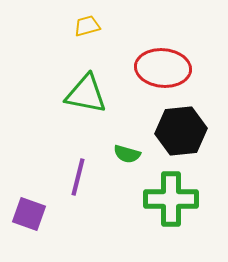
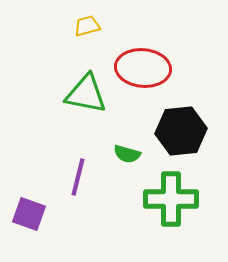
red ellipse: moved 20 px left
